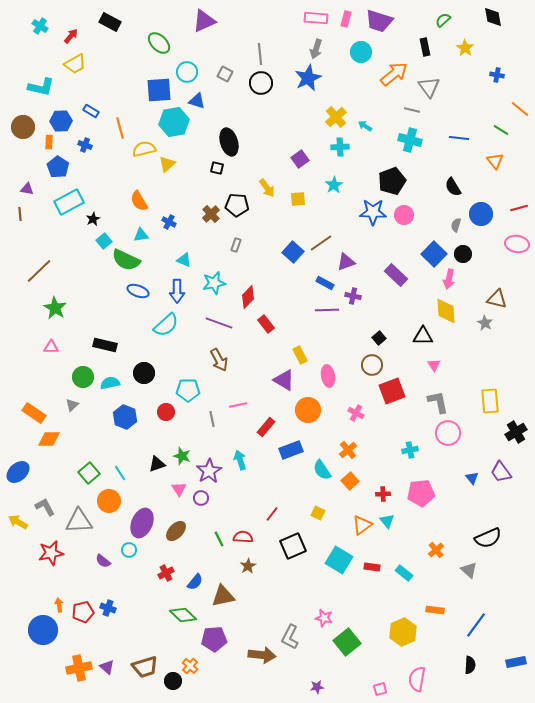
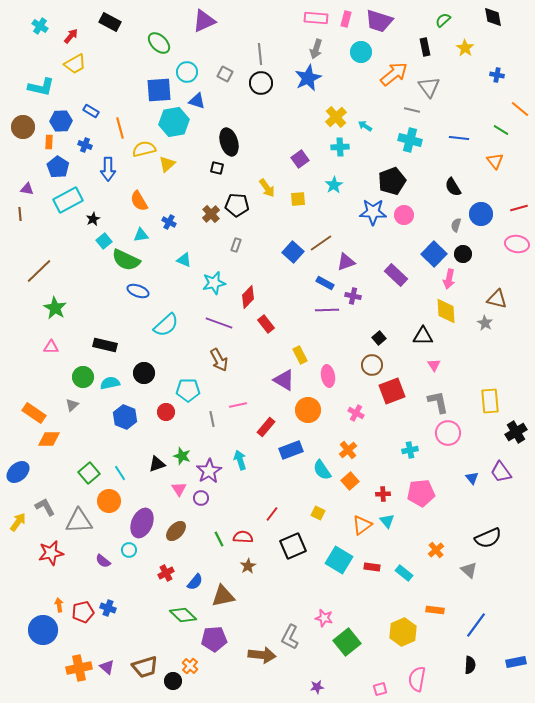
cyan rectangle at (69, 202): moved 1 px left, 2 px up
blue arrow at (177, 291): moved 69 px left, 122 px up
yellow arrow at (18, 522): rotated 96 degrees clockwise
